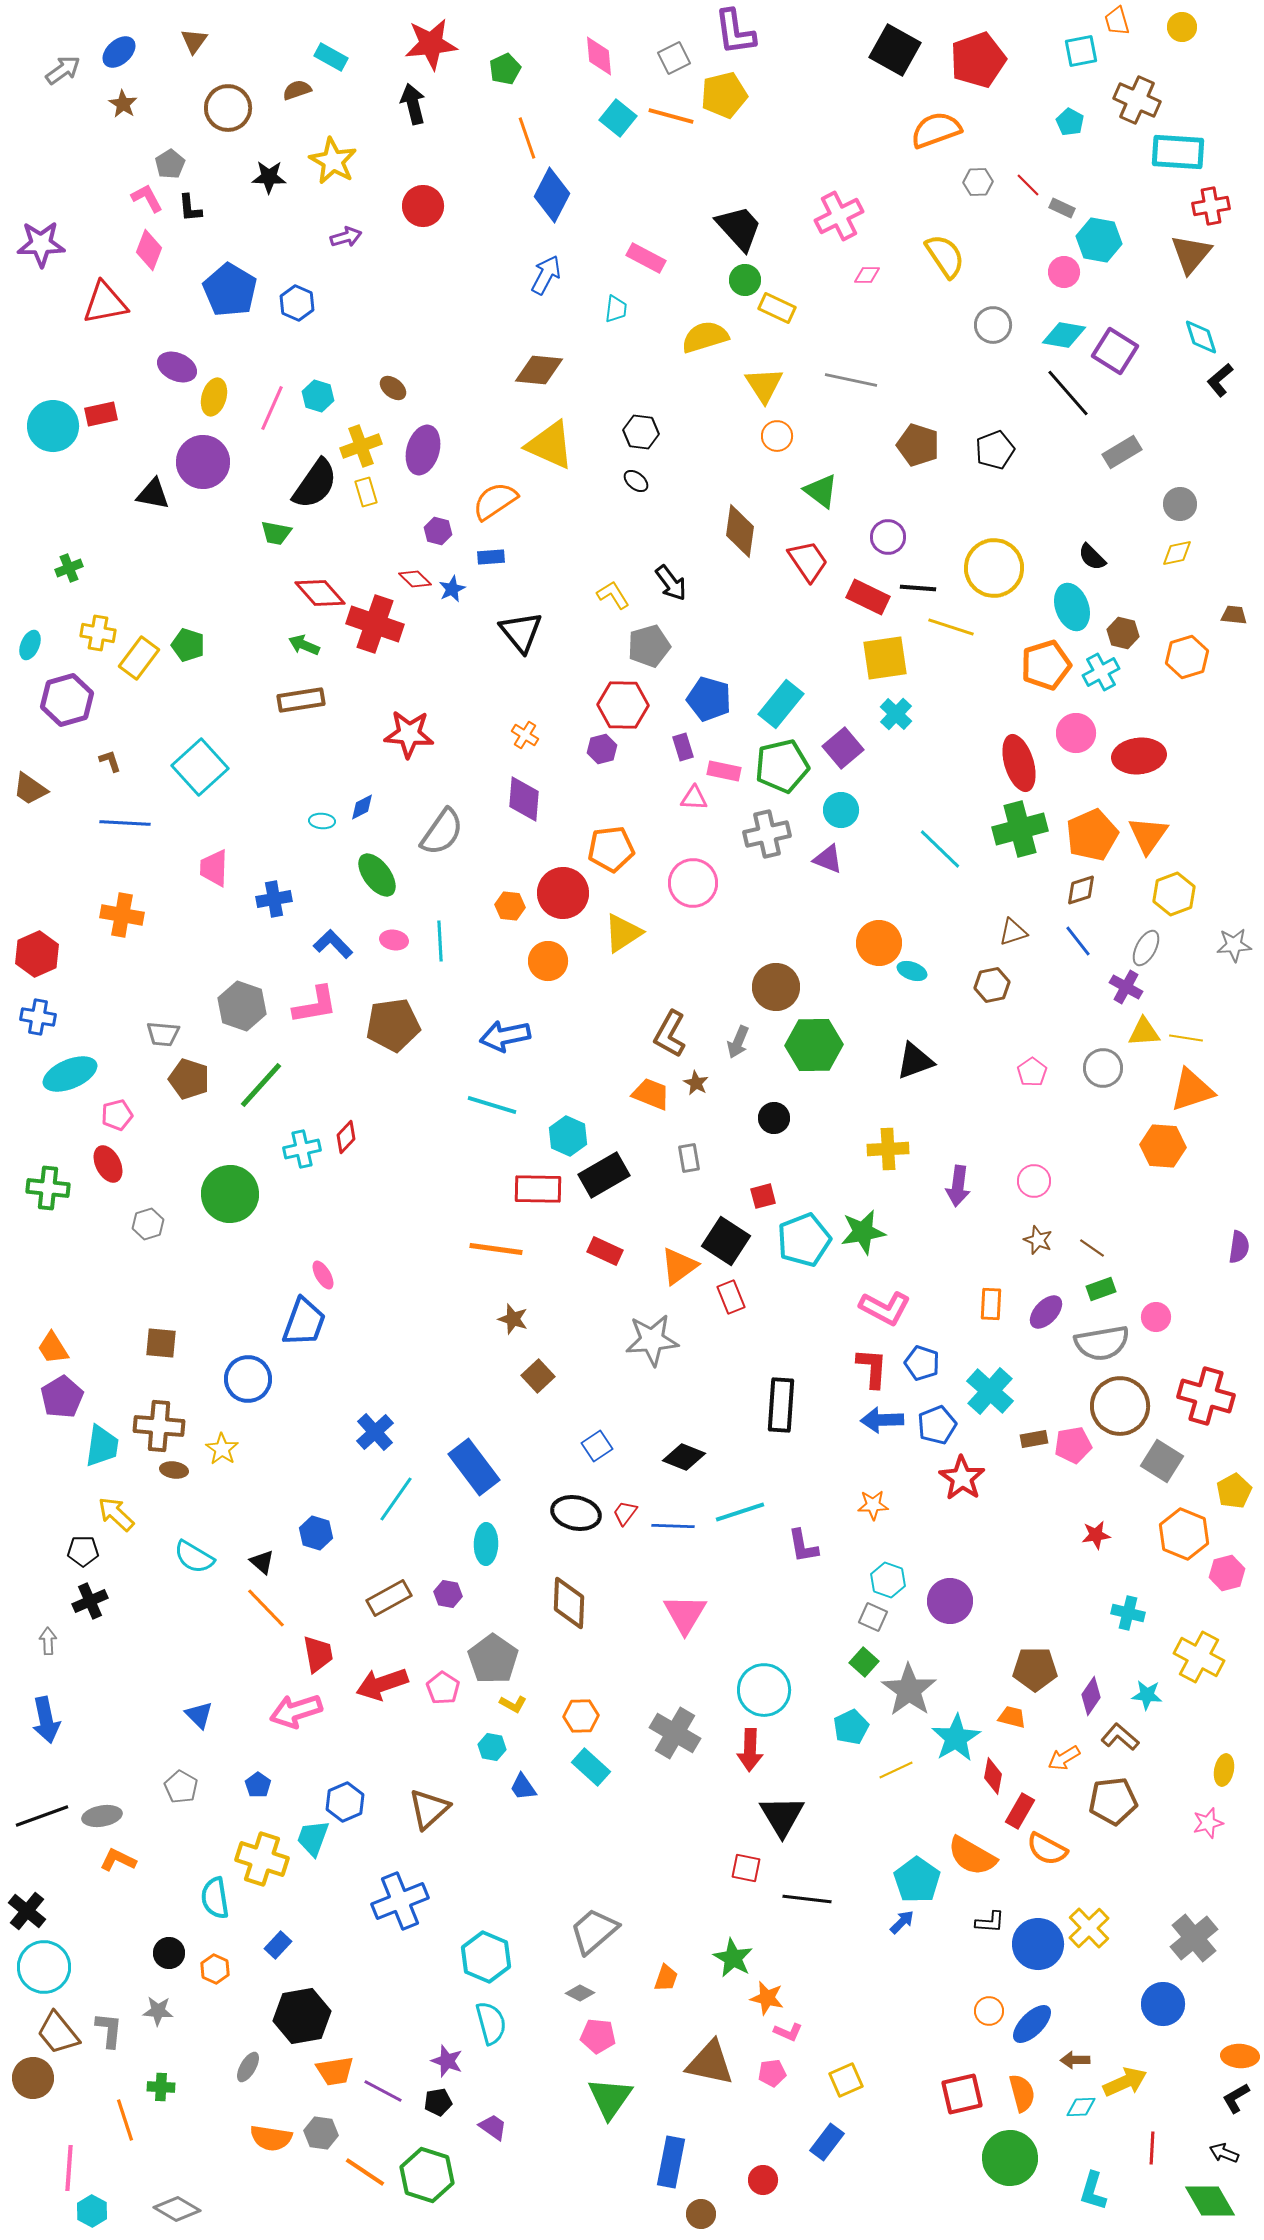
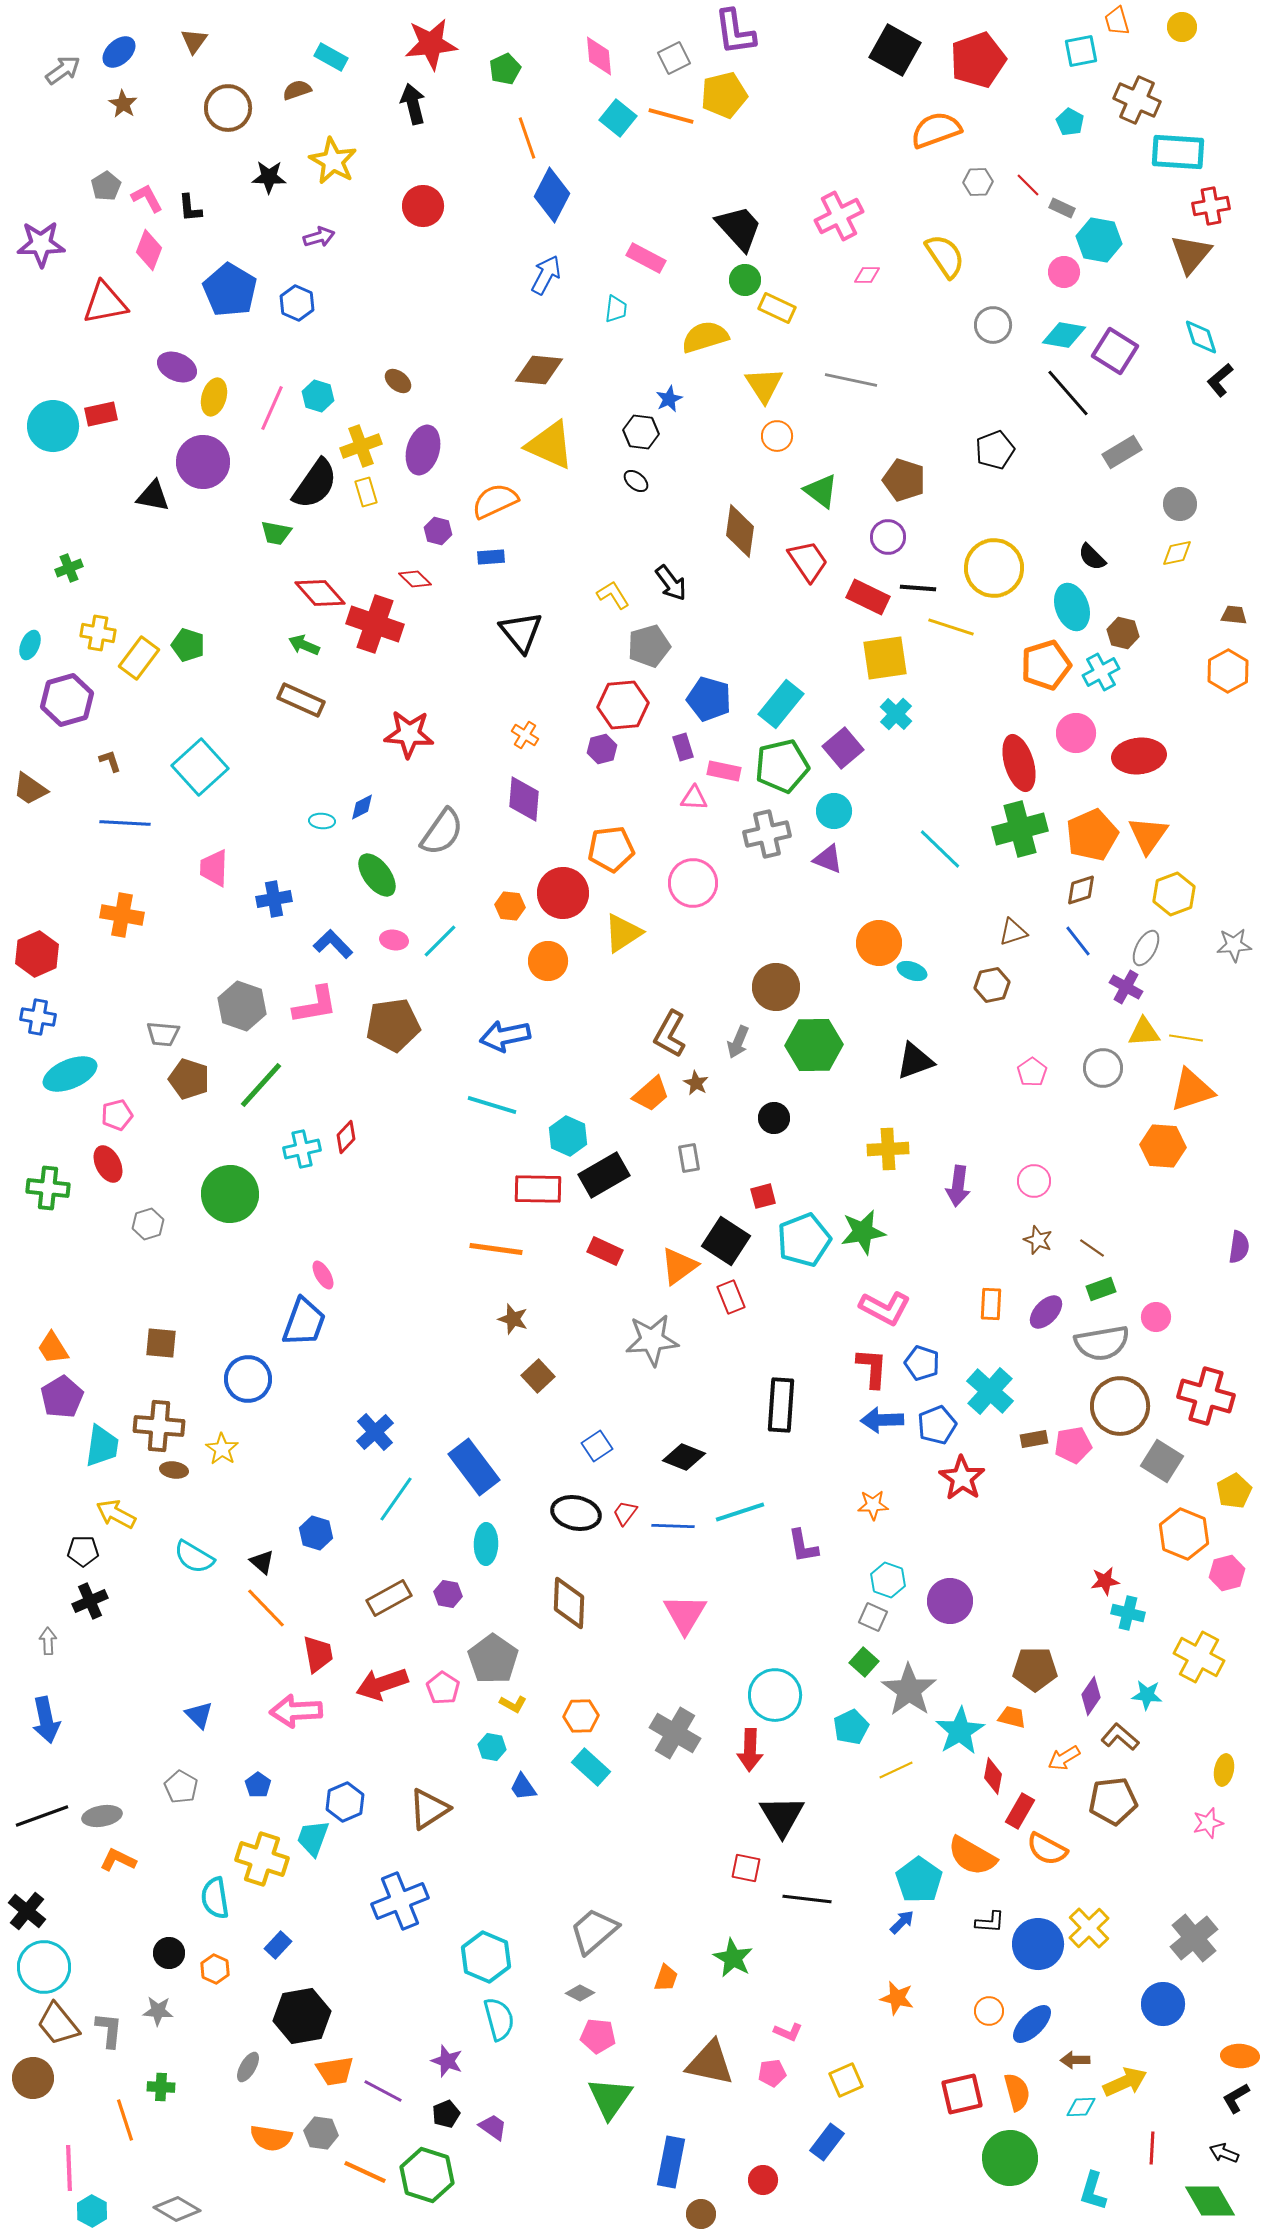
gray pentagon at (170, 164): moved 64 px left, 22 px down
purple arrow at (346, 237): moved 27 px left
brown ellipse at (393, 388): moved 5 px right, 7 px up
brown pentagon at (918, 445): moved 14 px left, 35 px down
black triangle at (153, 494): moved 2 px down
orange semicircle at (495, 501): rotated 9 degrees clockwise
blue star at (452, 589): moved 217 px right, 190 px up
orange hexagon at (1187, 657): moved 41 px right, 14 px down; rotated 12 degrees counterclockwise
brown rectangle at (301, 700): rotated 33 degrees clockwise
red hexagon at (623, 705): rotated 6 degrees counterclockwise
cyan circle at (841, 810): moved 7 px left, 1 px down
cyan line at (440, 941): rotated 48 degrees clockwise
orange trapezoid at (651, 1094): rotated 117 degrees clockwise
yellow arrow at (116, 1514): rotated 15 degrees counterclockwise
red star at (1096, 1535): moved 9 px right, 46 px down
cyan circle at (764, 1690): moved 11 px right, 5 px down
pink arrow at (296, 1711): rotated 15 degrees clockwise
cyan star at (956, 1738): moved 4 px right, 7 px up
brown triangle at (429, 1809): rotated 9 degrees clockwise
cyan pentagon at (917, 1880): moved 2 px right
orange star at (767, 1998): moved 130 px right
cyan semicircle at (491, 2023): moved 8 px right, 4 px up
brown trapezoid at (58, 2033): moved 9 px up
orange semicircle at (1022, 2093): moved 5 px left, 1 px up
black pentagon at (438, 2102): moved 8 px right, 12 px down; rotated 12 degrees counterclockwise
pink line at (69, 2168): rotated 6 degrees counterclockwise
orange line at (365, 2172): rotated 9 degrees counterclockwise
